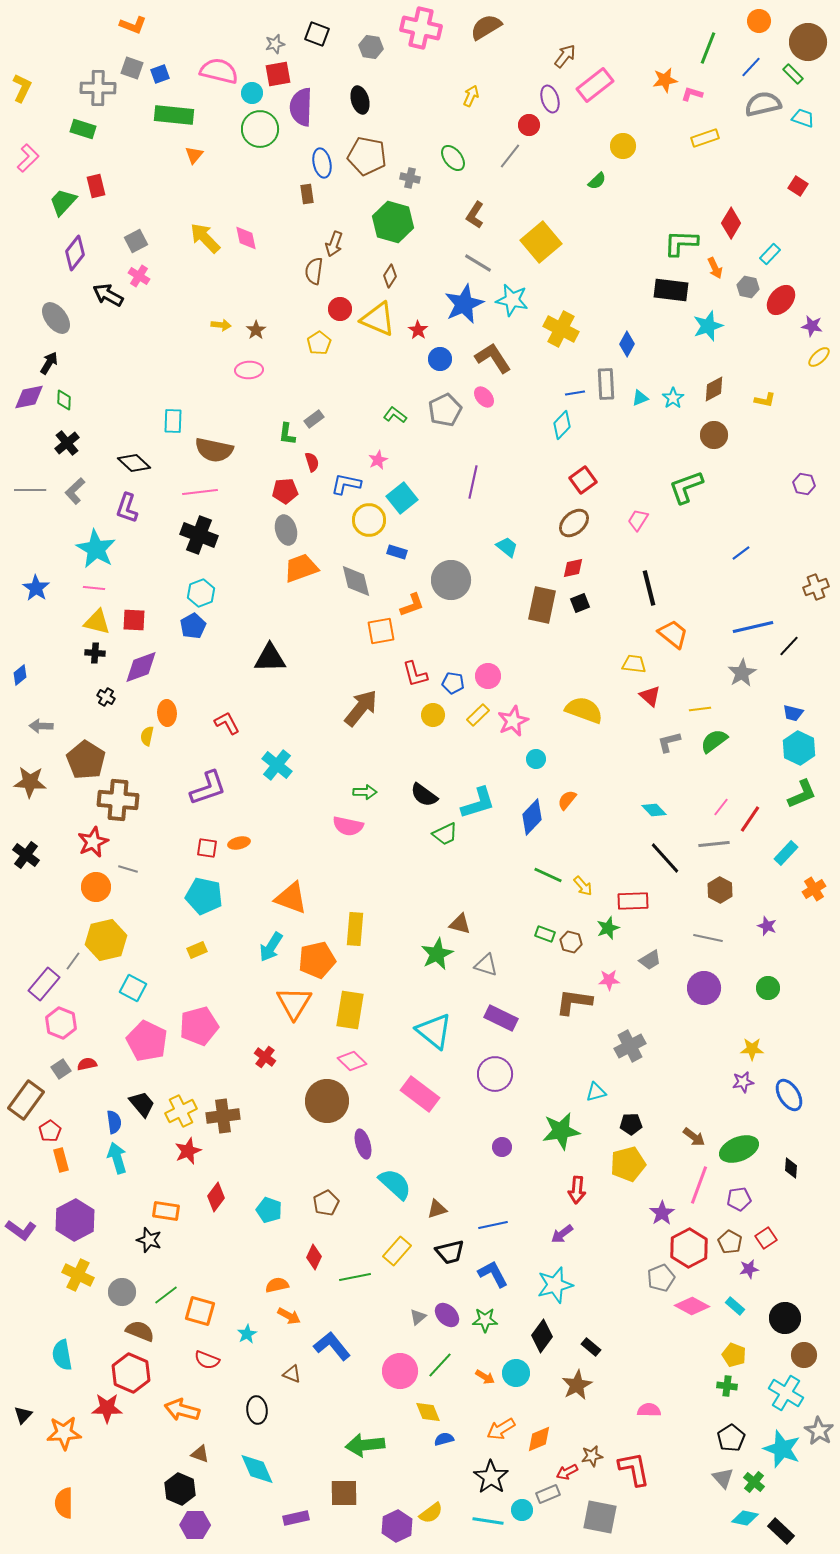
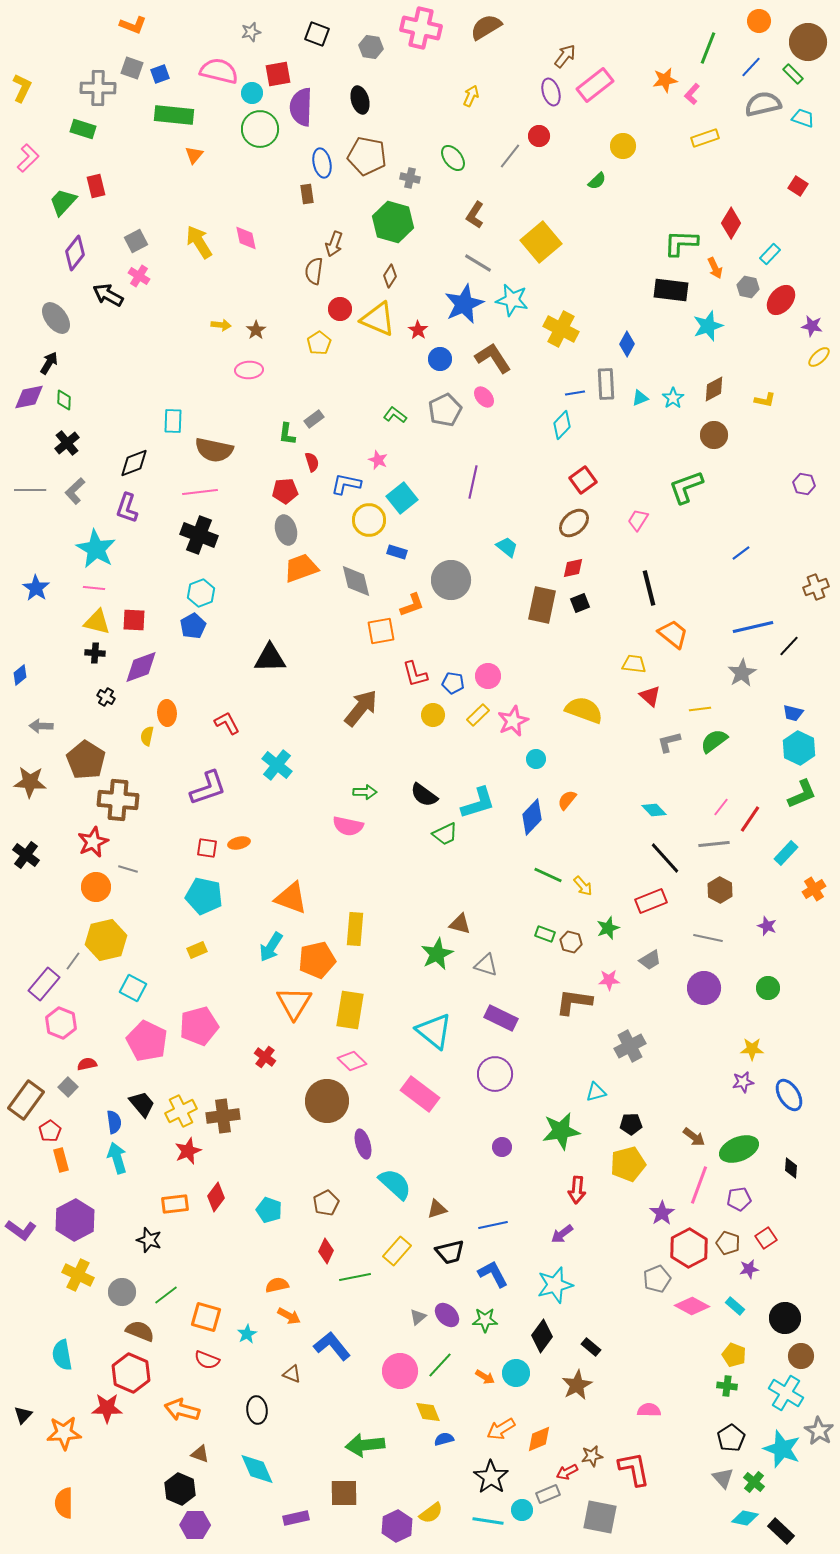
gray star at (275, 44): moved 24 px left, 12 px up
pink L-shape at (692, 94): rotated 65 degrees counterclockwise
purple ellipse at (550, 99): moved 1 px right, 7 px up
red circle at (529, 125): moved 10 px right, 11 px down
yellow arrow at (205, 238): moved 6 px left, 4 px down; rotated 12 degrees clockwise
pink star at (378, 460): rotated 24 degrees counterclockwise
black diamond at (134, 463): rotated 64 degrees counterclockwise
red rectangle at (633, 901): moved 18 px right; rotated 20 degrees counterclockwise
gray square at (61, 1069): moved 7 px right, 18 px down; rotated 12 degrees counterclockwise
orange rectangle at (166, 1211): moved 9 px right, 7 px up; rotated 16 degrees counterclockwise
brown pentagon at (730, 1242): moved 2 px left, 1 px down; rotated 10 degrees counterclockwise
red diamond at (314, 1257): moved 12 px right, 6 px up
gray pentagon at (661, 1278): moved 4 px left, 1 px down
orange square at (200, 1311): moved 6 px right, 6 px down
brown circle at (804, 1355): moved 3 px left, 1 px down
